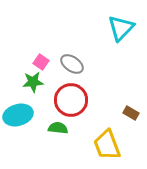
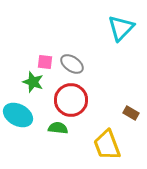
pink square: moved 4 px right; rotated 28 degrees counterclockwise
green star: rotated 25 degrees clockwise
cyan ellipse: rotated 44 degrees clockwise
